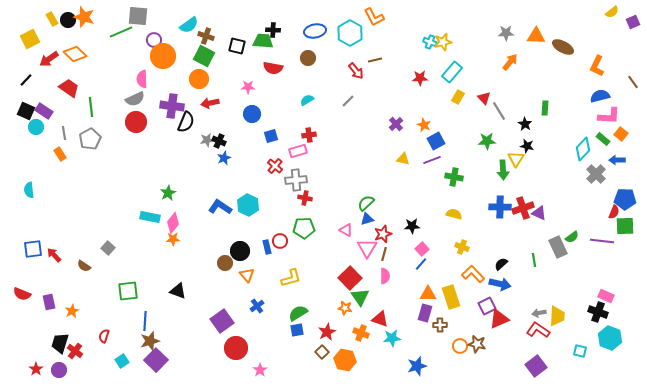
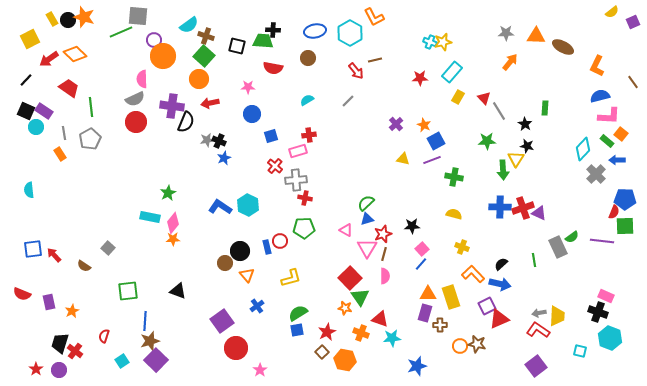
green square at (204, 56): rotated 15 degrees clockwise
green rectangle at (603, 139): moved 4 px right, 2 px down
